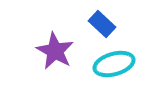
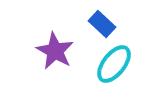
cyan ellipse: rotated 36 degrees counterclockwise
